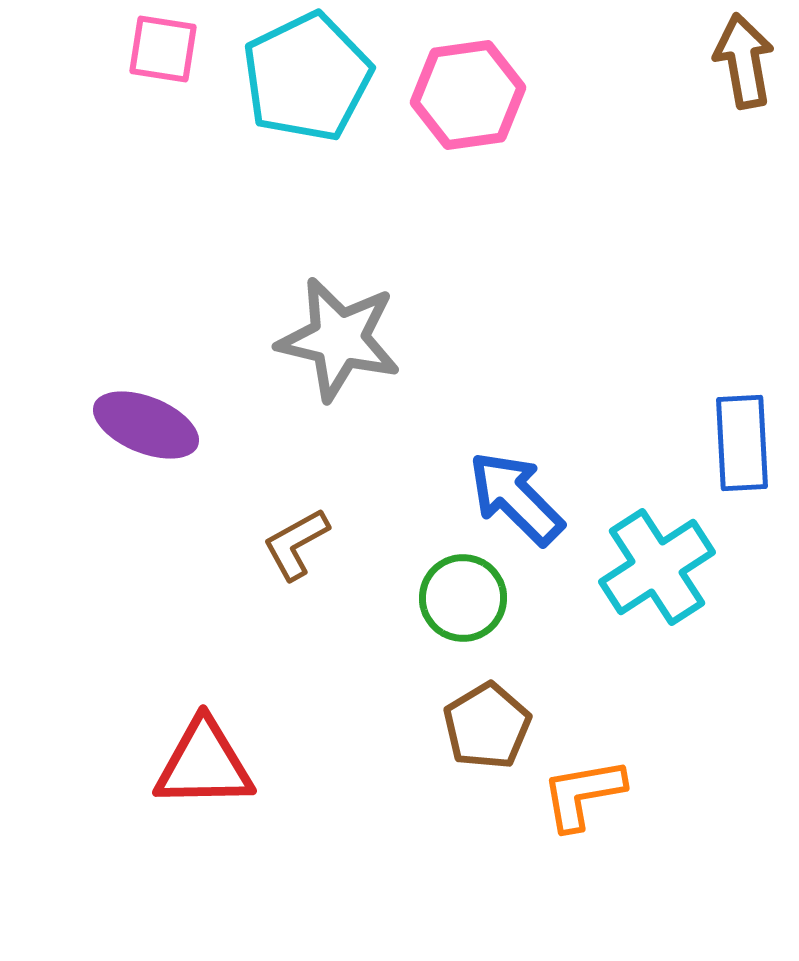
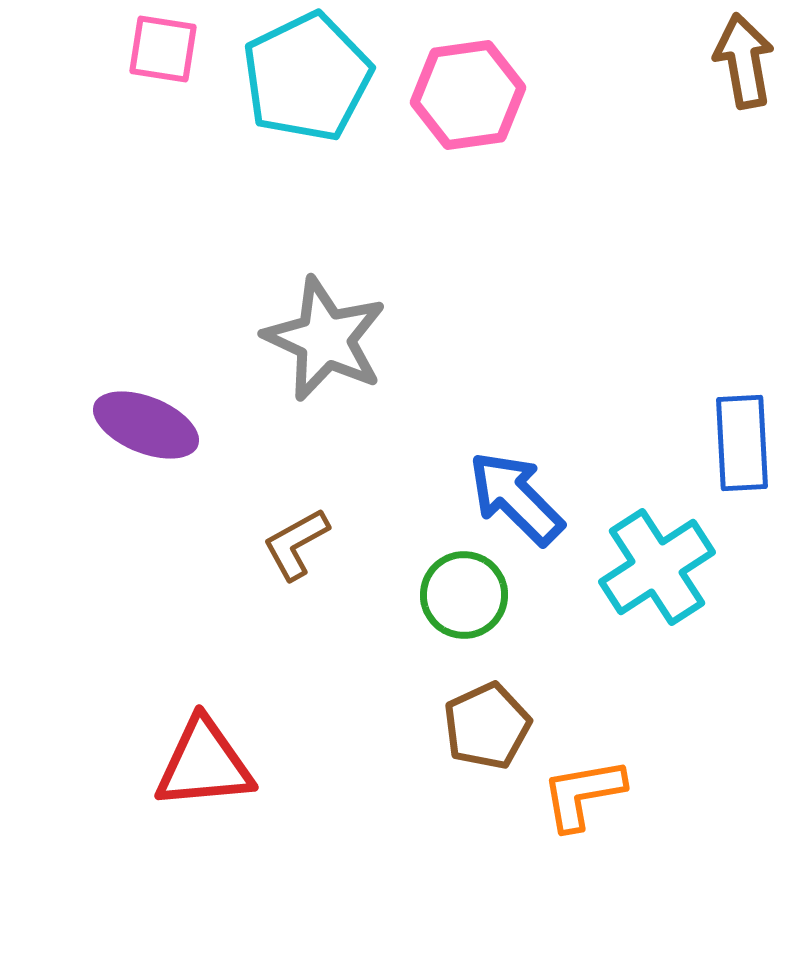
gray star: moved 14 px left; rotated 12 degrees clockwise
green circle: moved 1 px right, 3 px up
brown pentagon: rotated 6 degrees clockwise
red triangle: rotated 4 degrees counterclockwise
